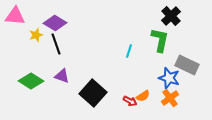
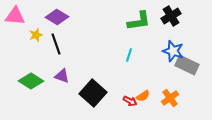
black cross: rotated 12 degrees clockwise
purple diamond: moved 2 px right, 6 px up
green L-shape: moved 21 px left, 19 px up; rotated 70 degrees clockwise
cyan line: moved 4 px down
blue star: moved 4 px right, 27 px up
